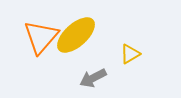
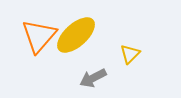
orange triangle: moved 2 px left, 1 px up
yellow triangle: rotated 15 degrees counterclockwise
